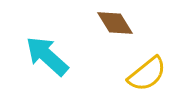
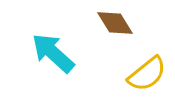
cyan arrow: moved 6 px right, 3 px up
